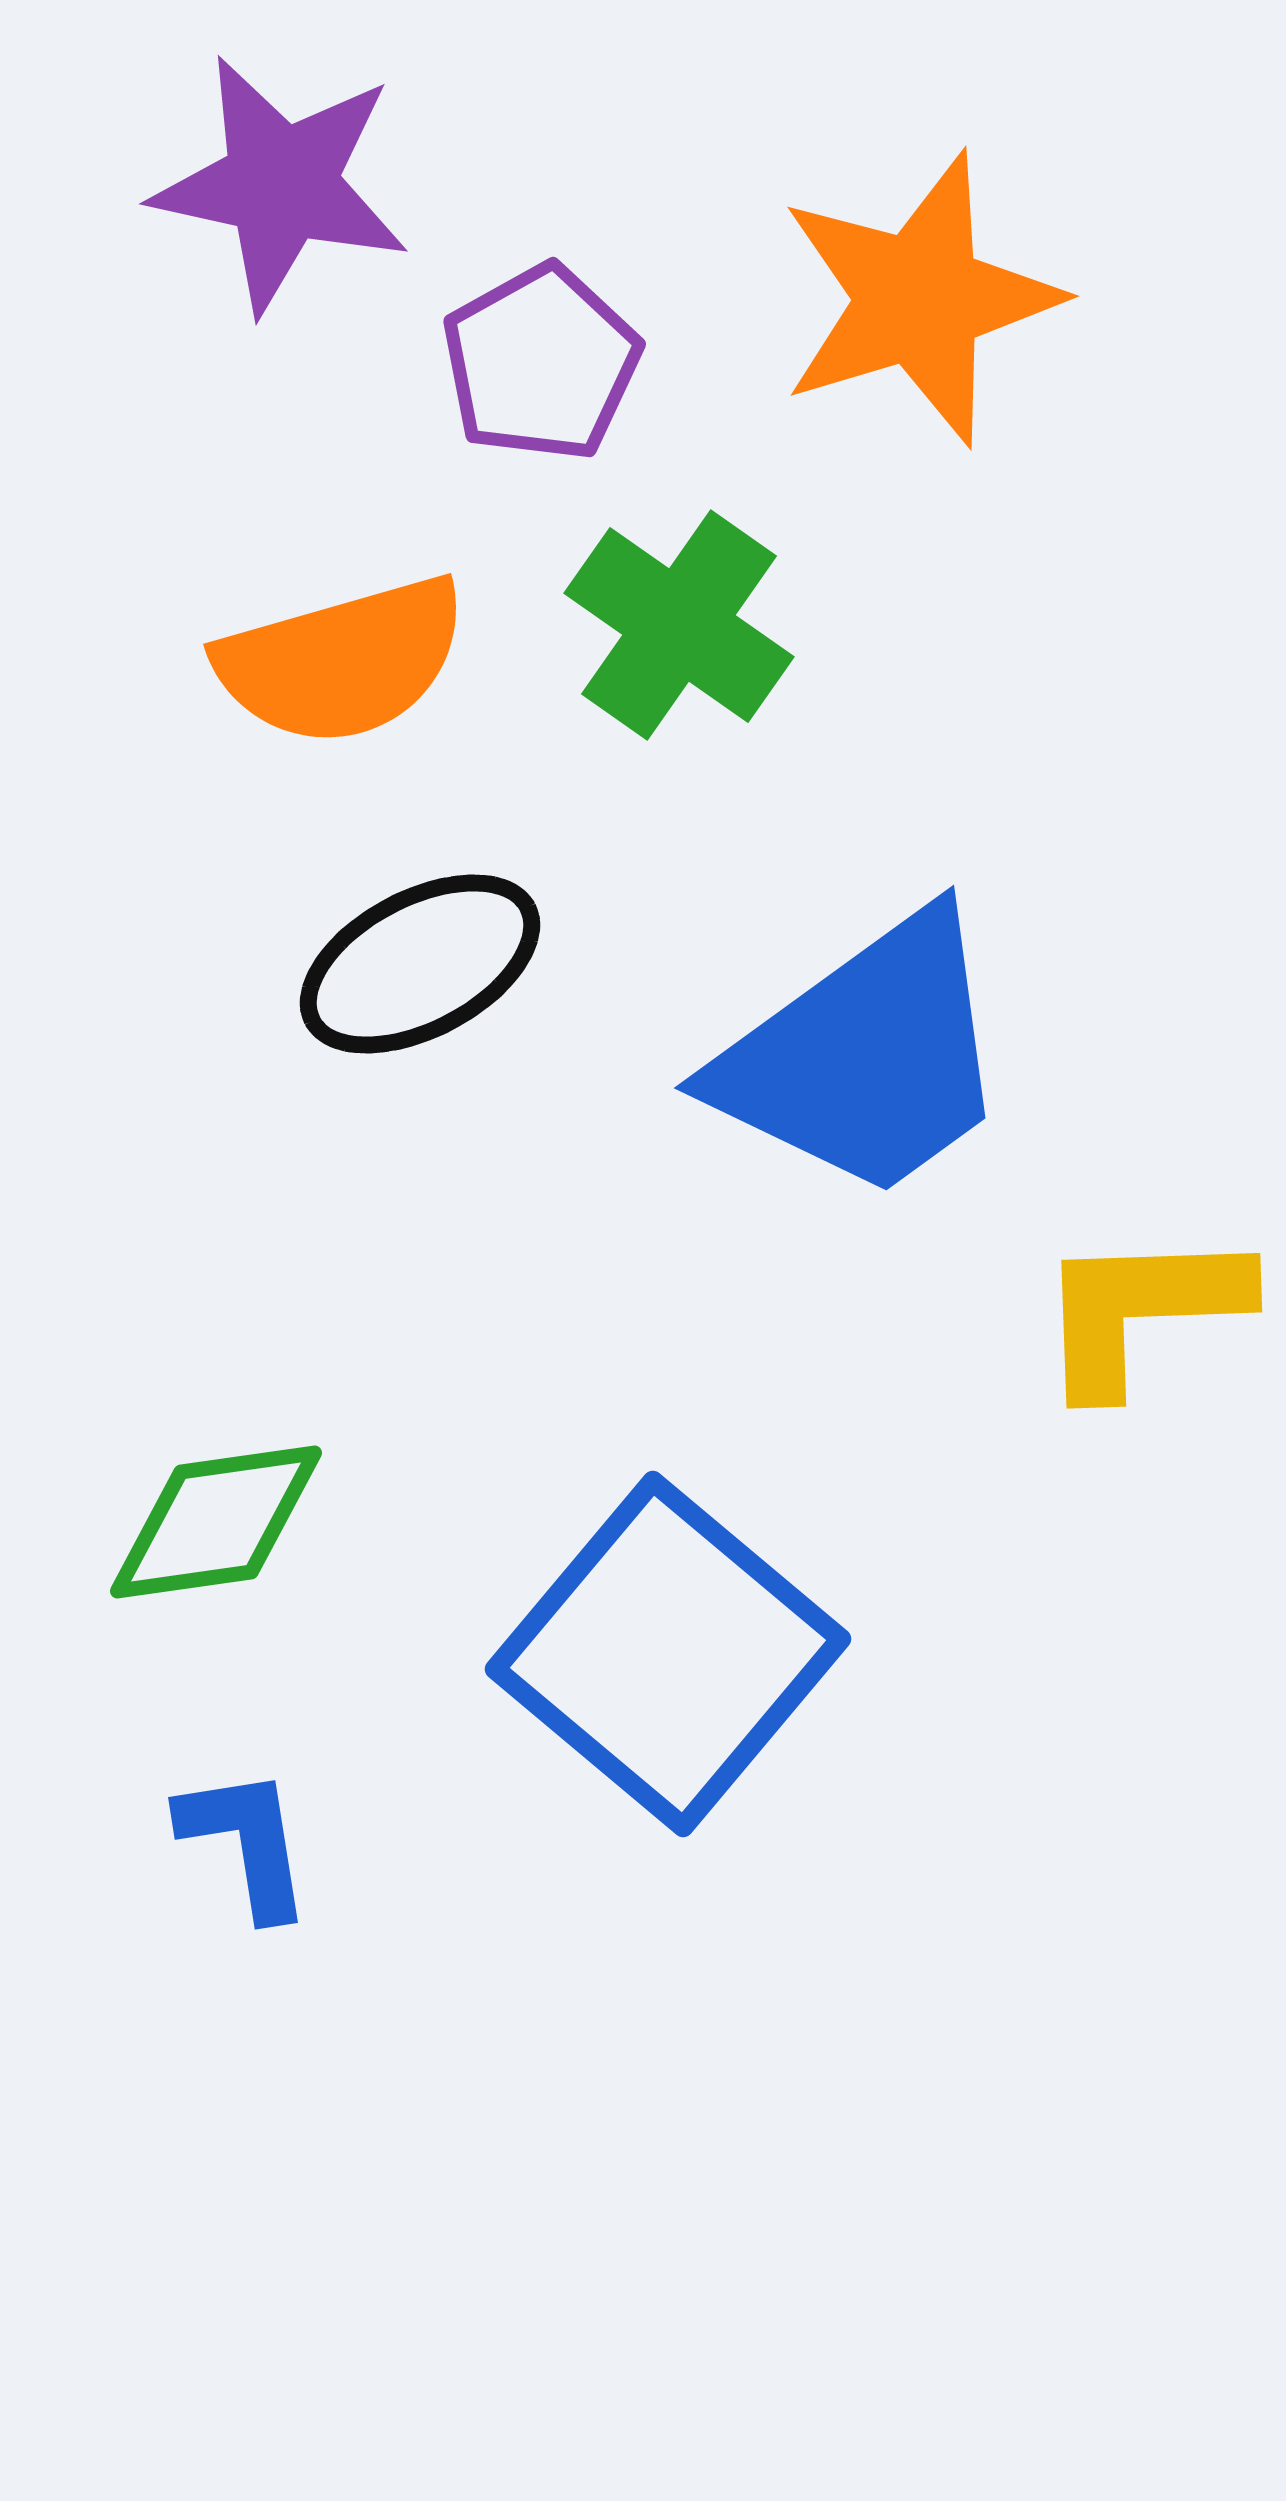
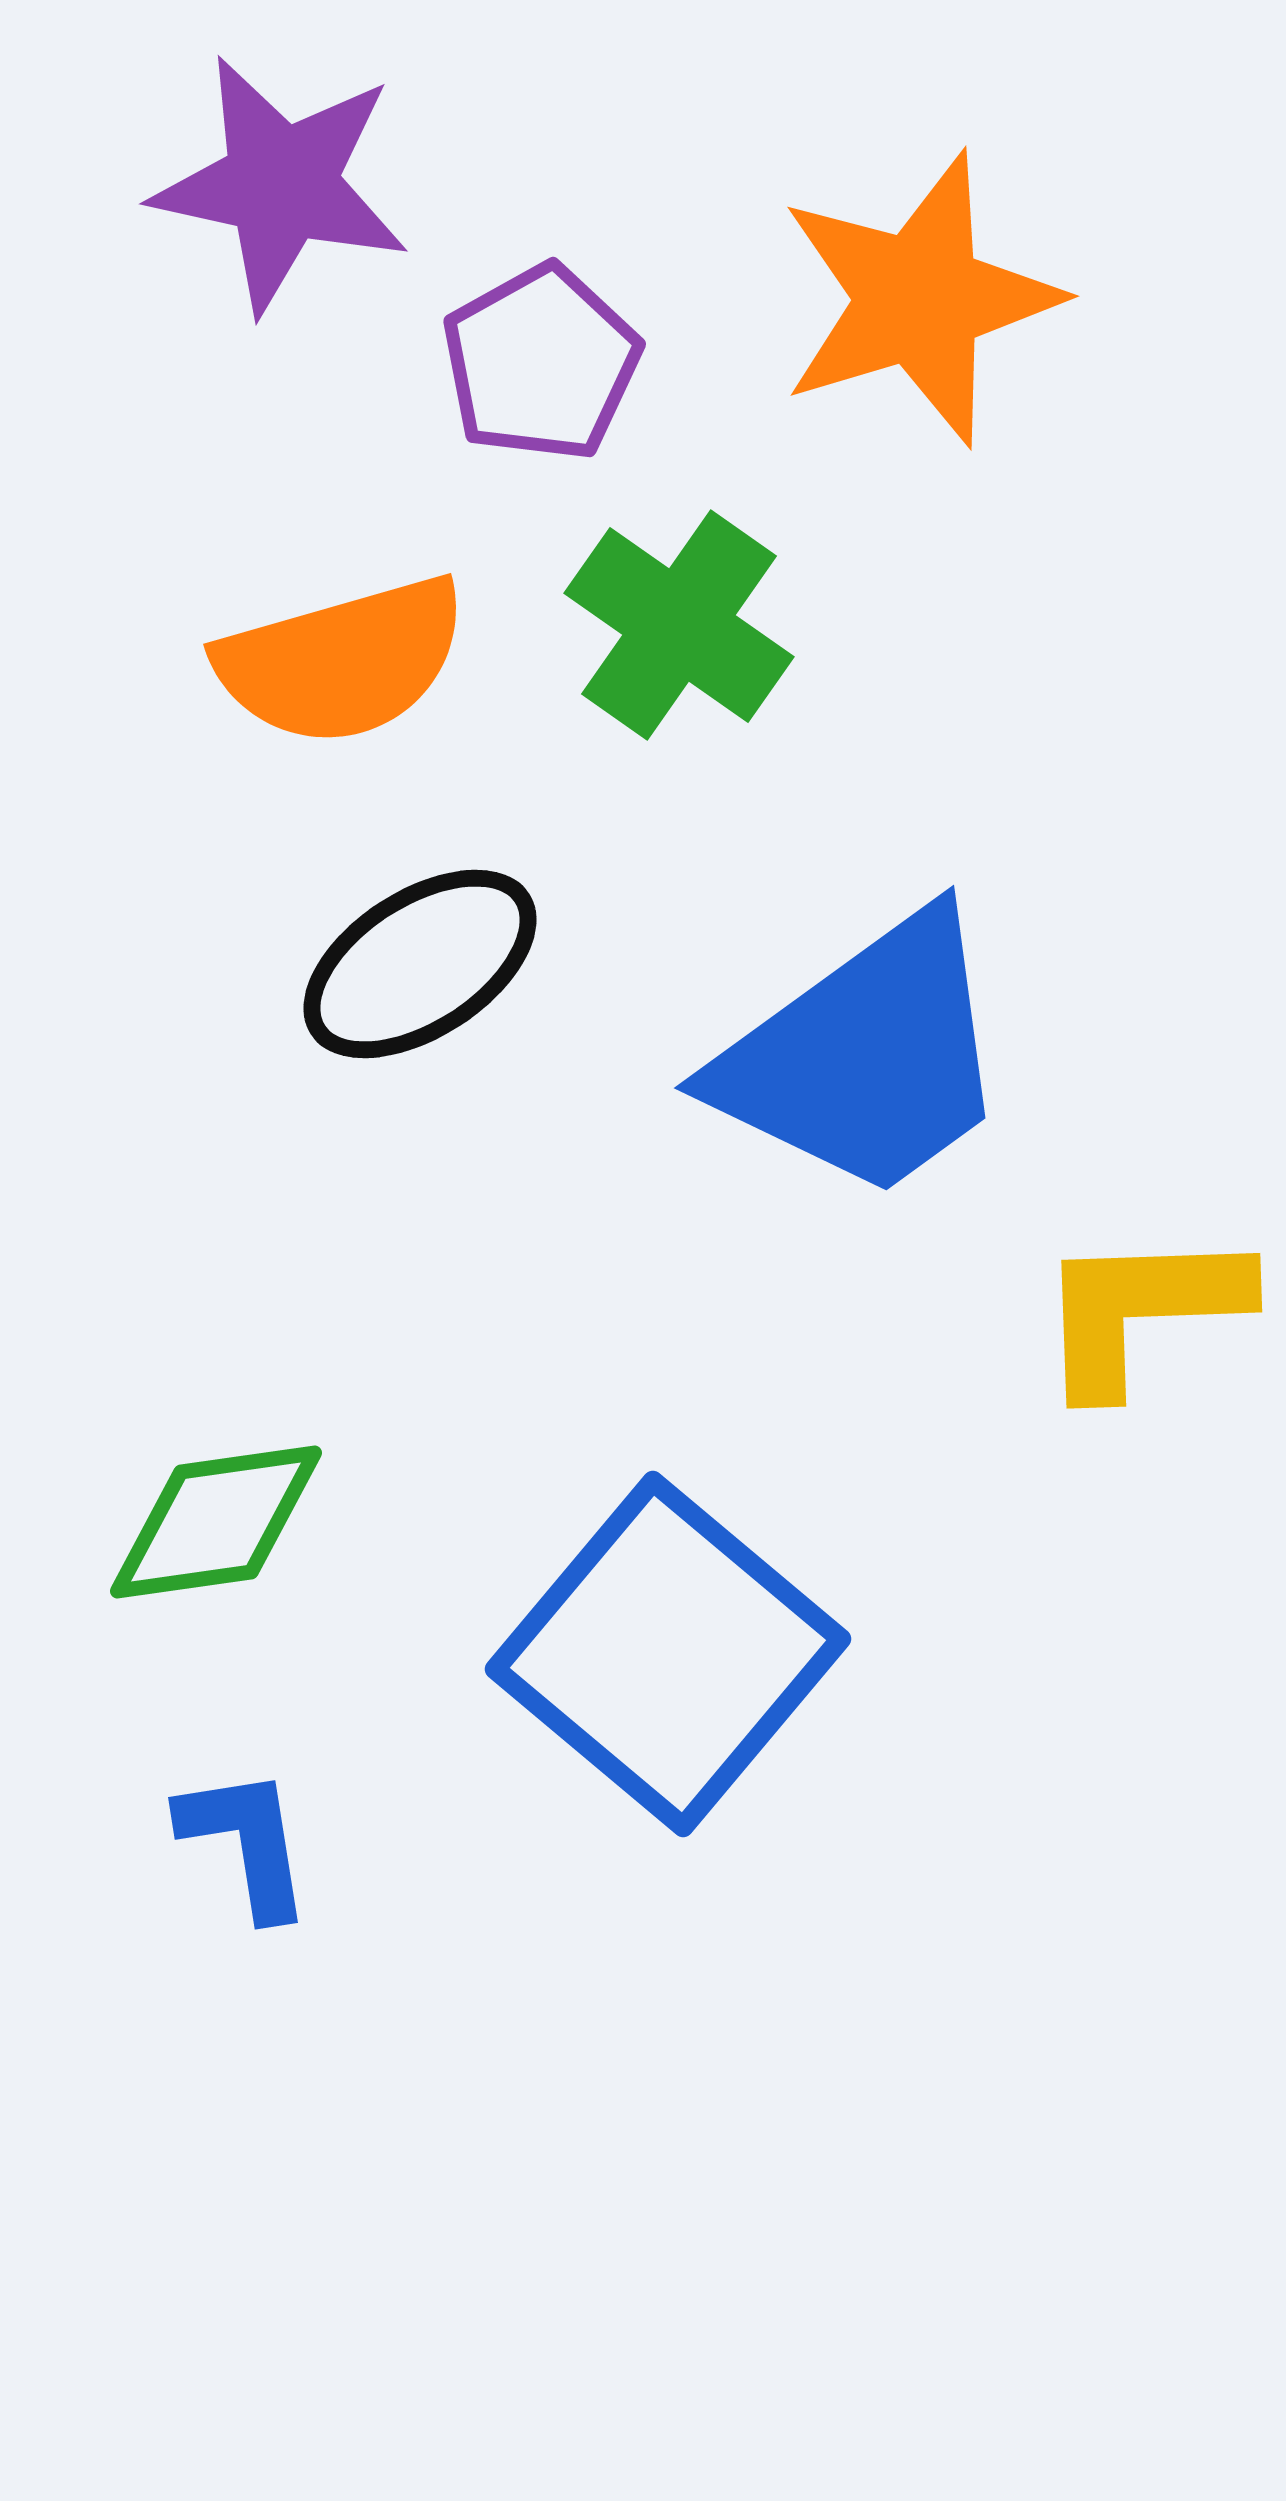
black ellipse: rotated 5 degrees counterclockwise
